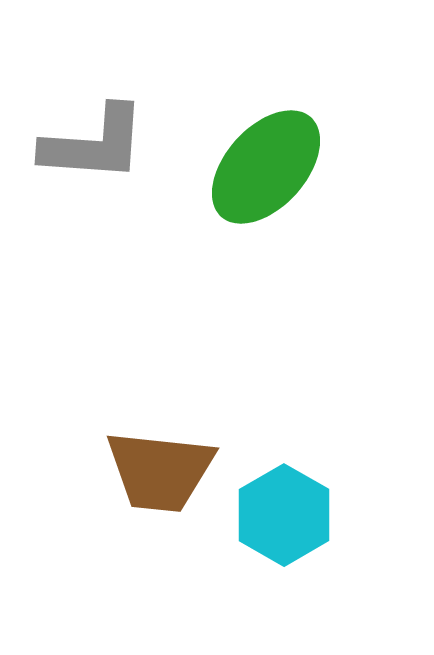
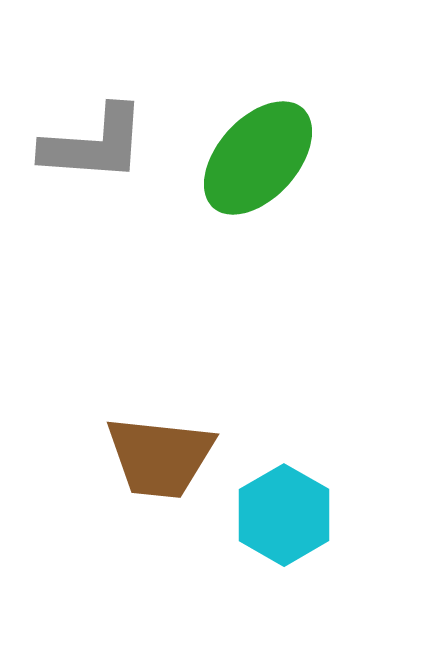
green ellipse: moved 8 px left, 9 px up
brown trapezoid: moved 14 px up
